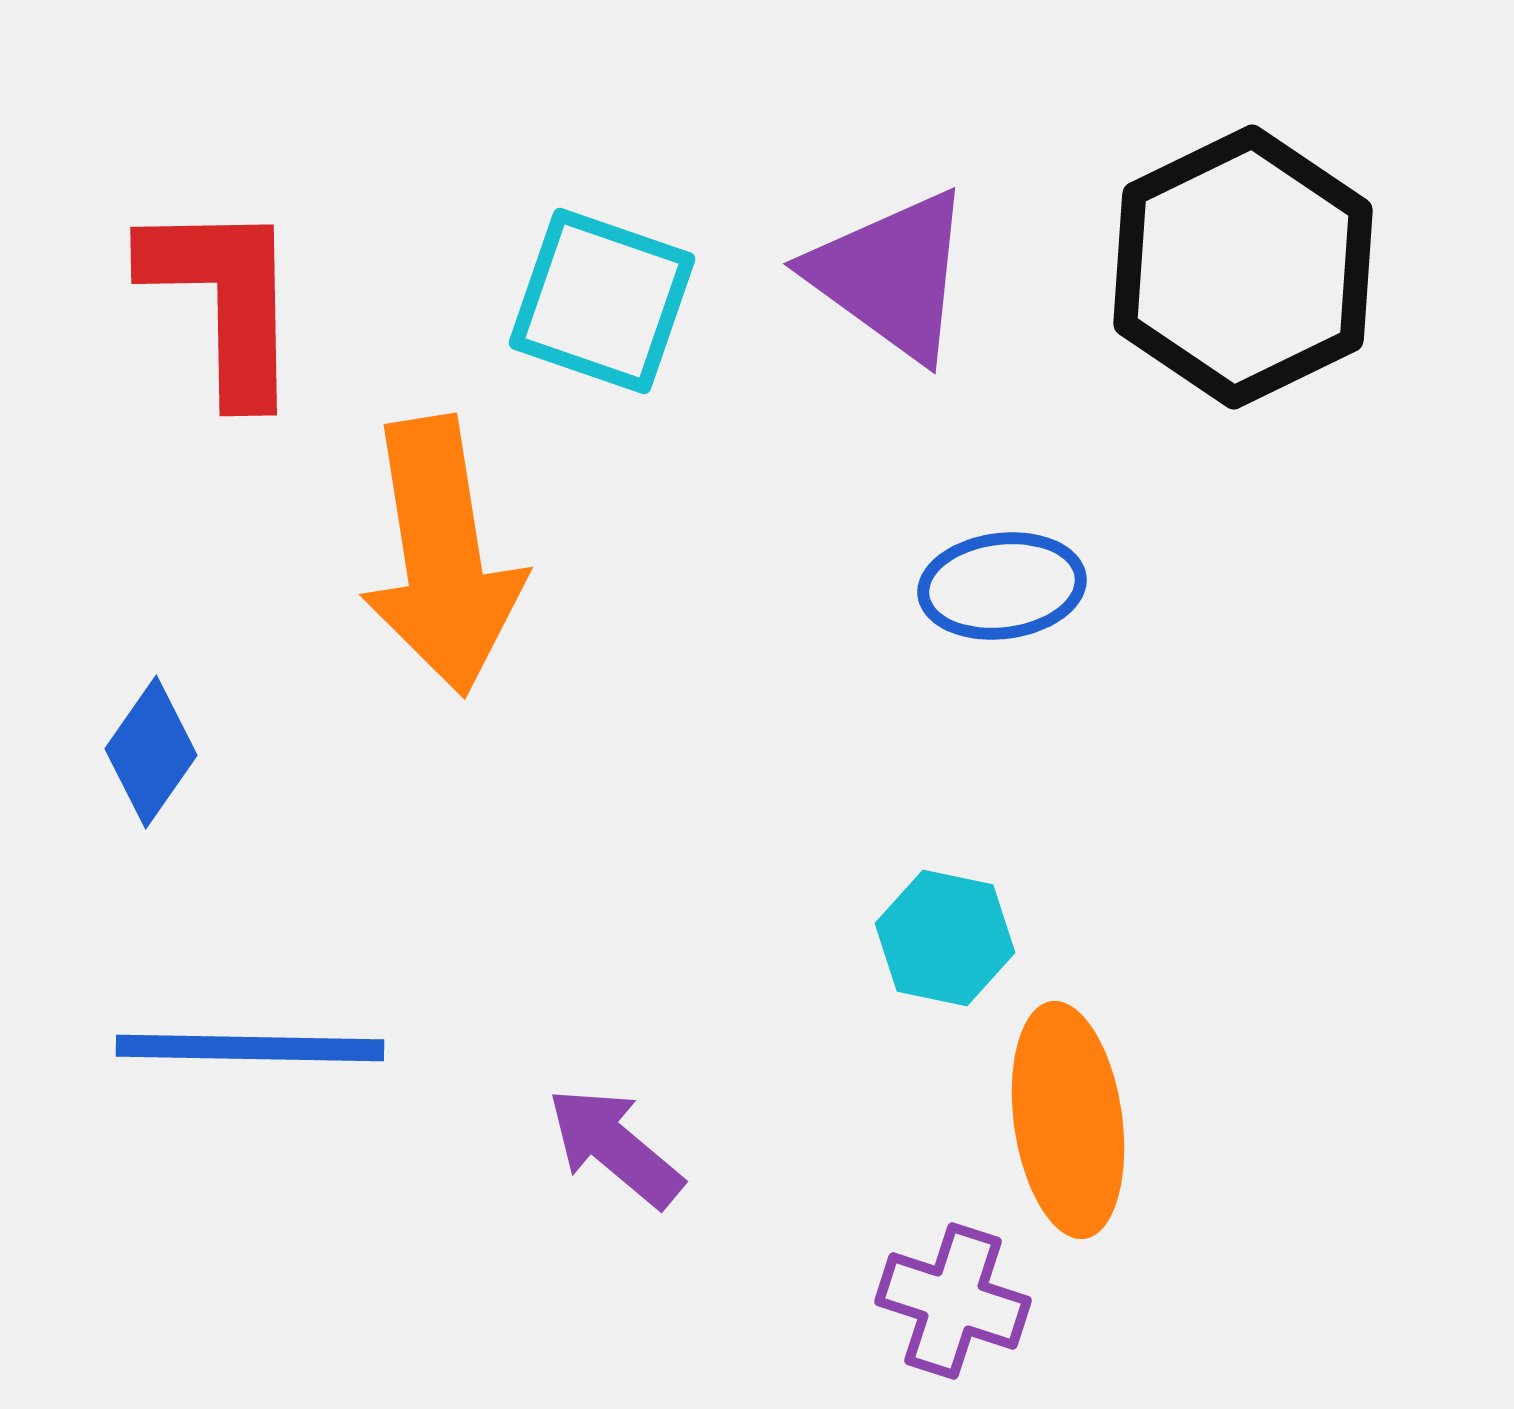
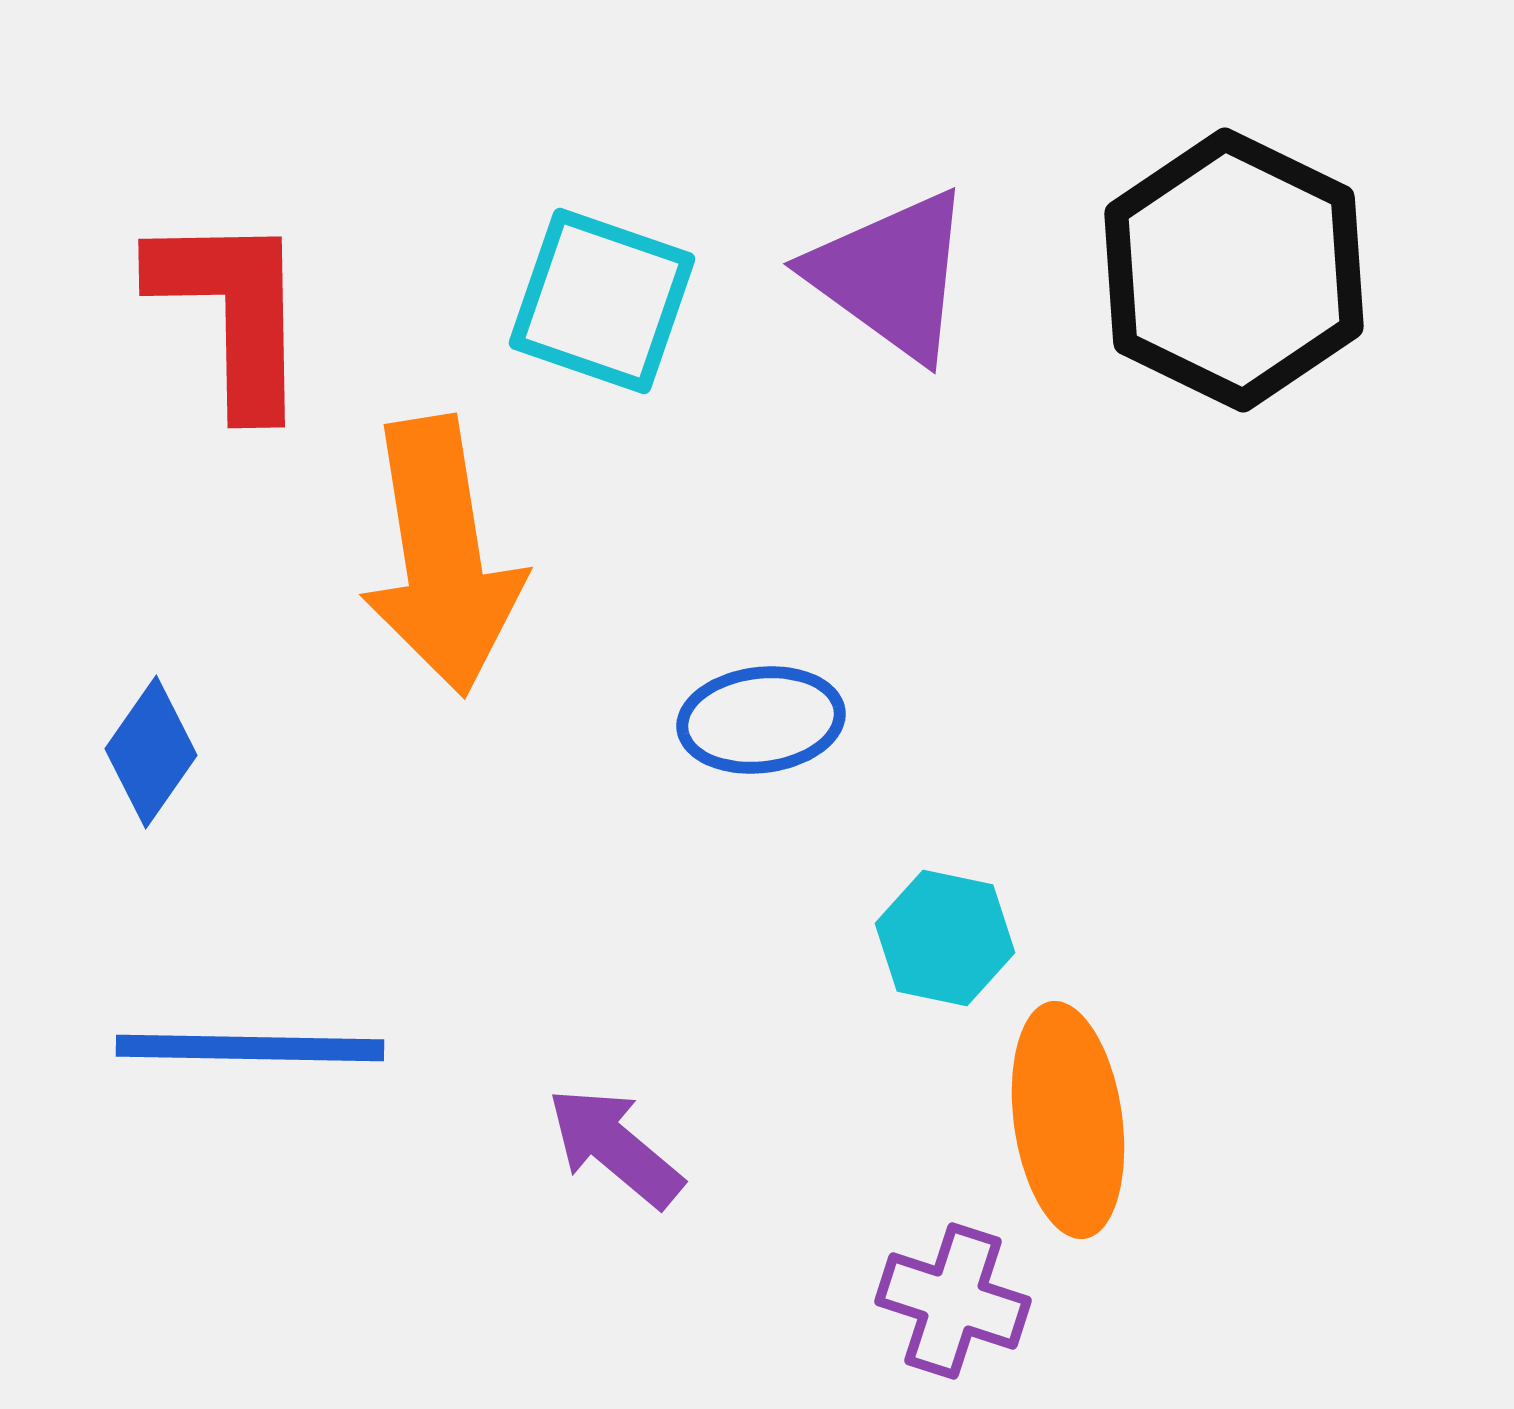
black hexagon: moved 9 px left, 3 px down; rotated 8 degrees counterclockwise
red L-shape: moved 8 px right, 12 px down
blue ellipse: moved 241 px left, 134 px down
